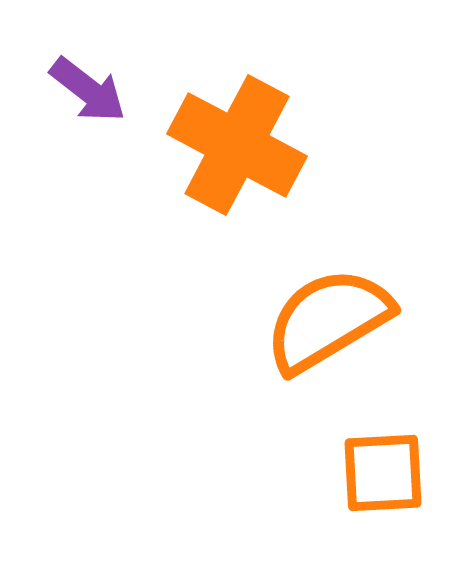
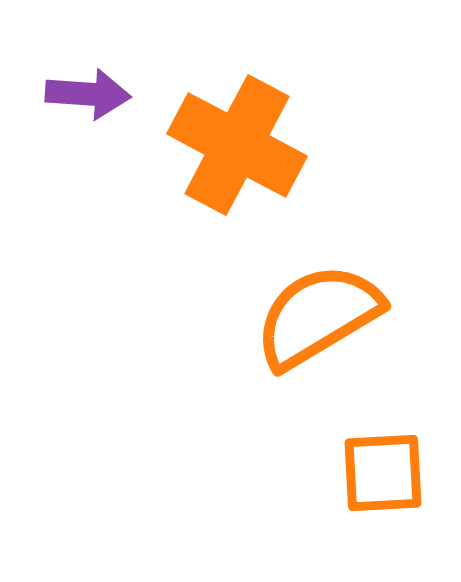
purple arrow: moved 4 px down; rotated 34 degrees counterclockwise
orange semicircle: moved 10 px left, 4 px up
